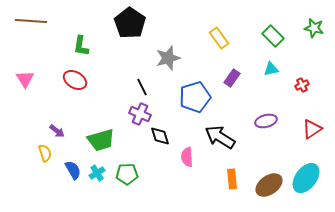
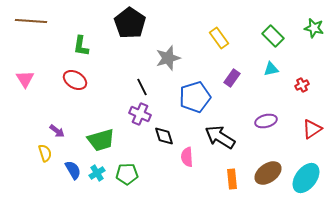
black diamond: moved 4 px right
brown ellipse: moved 1 px left, 12 px up
